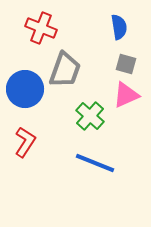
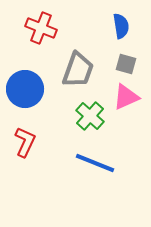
blue semicircle: moved 2 px right, 1 px up
gray trapezoid: moved 13 px right
pink triangle: moved 2 px down
red L-shape: rotated 8 degrees counterclockwise
